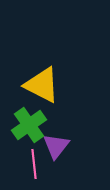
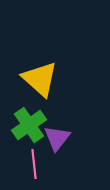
yellow triangle: moved 2 px left, 6 px up; rotated 15 degrees clockwise
purple triangle: moved 1 px right, 8 px up
